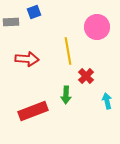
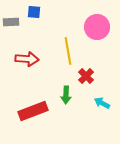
blue square: rotated 24 degrees clockwise
cyan arrow: moved 5 px left, 2 px down; rotated 49 degrees counterclockwise
